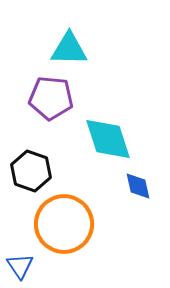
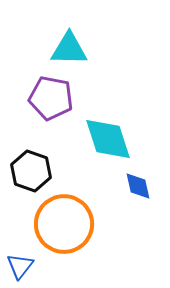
purple pentagon: rotated 6 degrees clockwise
blue triangle: rotated 12 degrees clockwise
